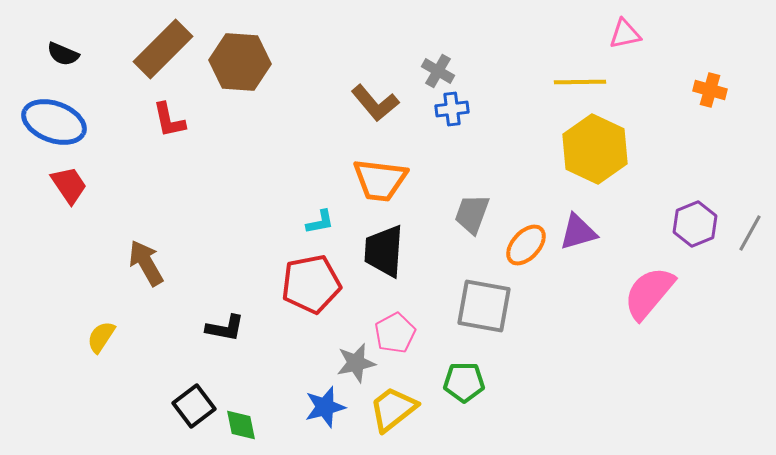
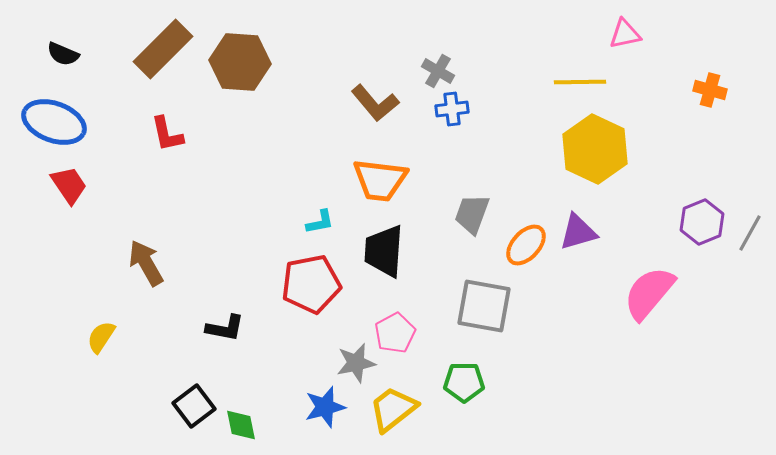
red L-shape: moved 2 px left, 14 px down
purple hexagon: moved 7 px right, 2 px up
